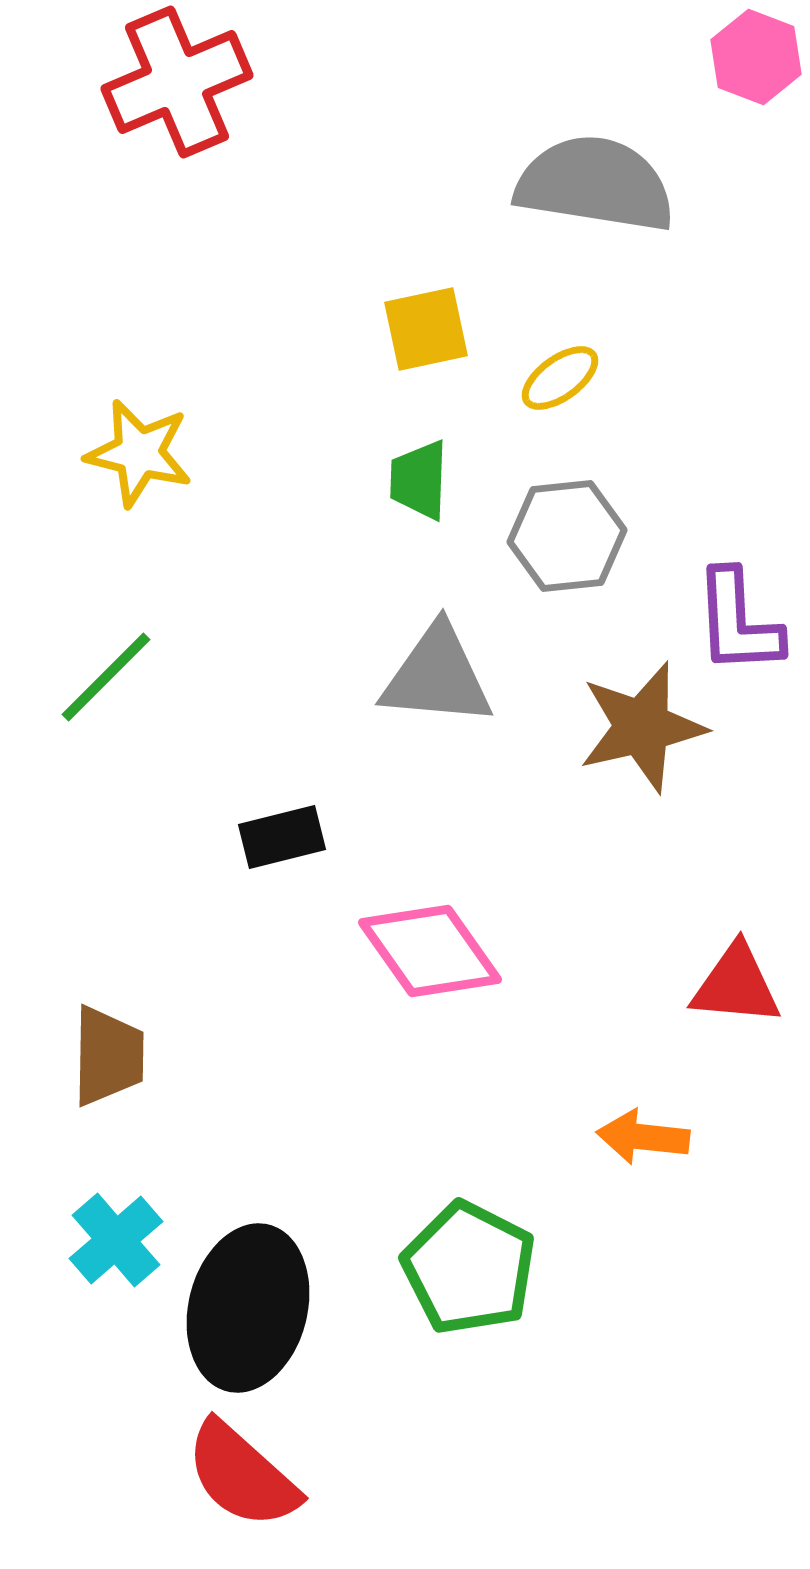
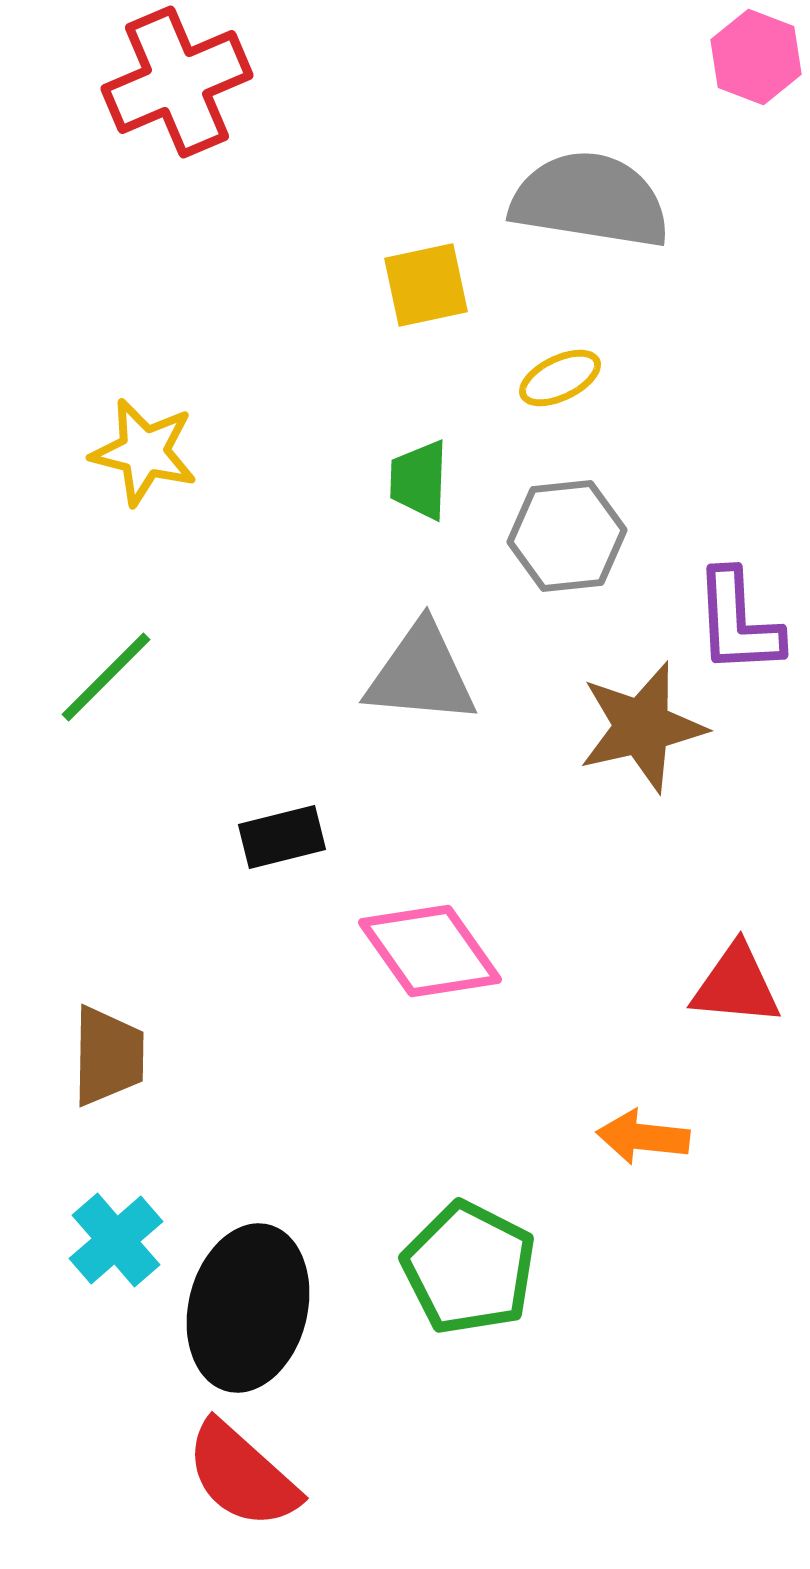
gray semicircle: moved 5 px left, 16 px down
yellow square: moved 44 px up
yellow ellipse: rotated 10 degrees clockwise
yellow star: moved 5 px right, 1 px up
gray triangle: moved 16 px left, 2 px up
